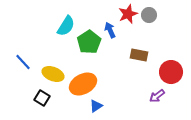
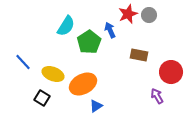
purple arrow: rotated 98 degrees clockwise
